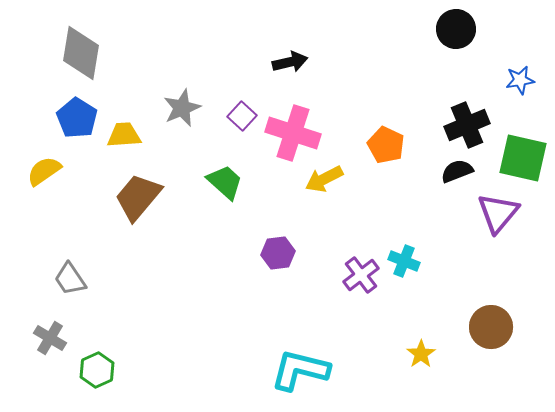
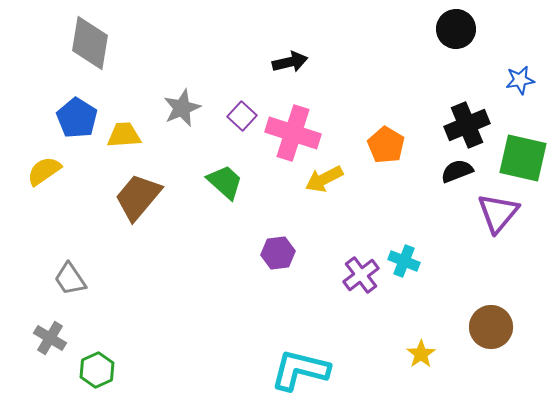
gray diamond: moved 9 px right, 10 px up
orange pentagon: rotated 6 degrees clockwise
